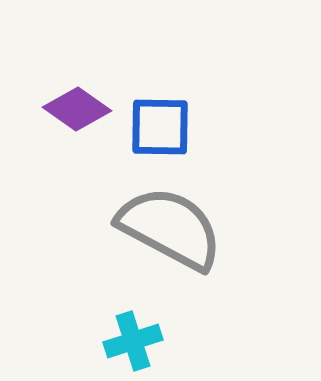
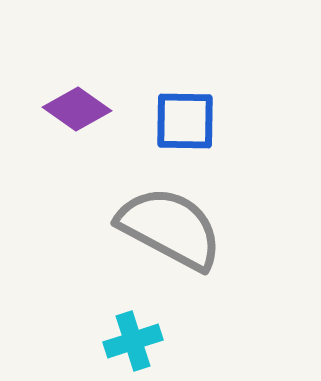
blue square: moved 25 px right, 6 px up
